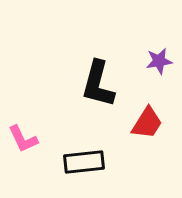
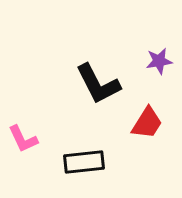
black L-shape: rotated 42 degrees counterclockwise
